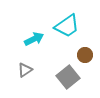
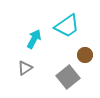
cyan arrow: rotated 36 degrees counterclockwise
gray triangle: moved 2 px up
